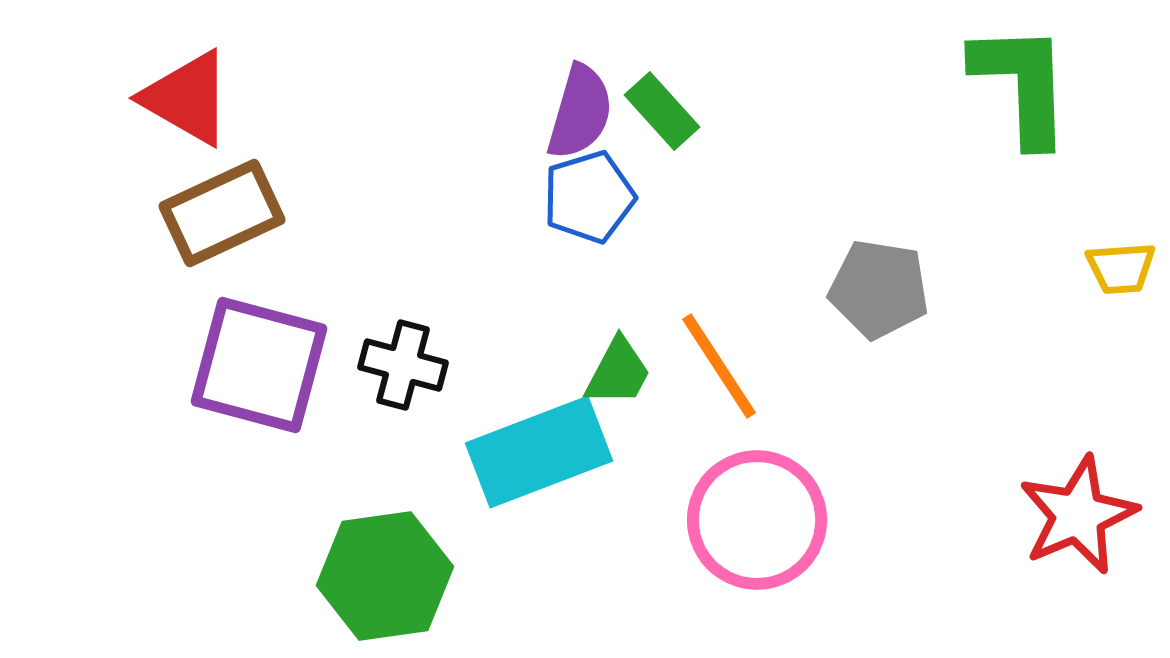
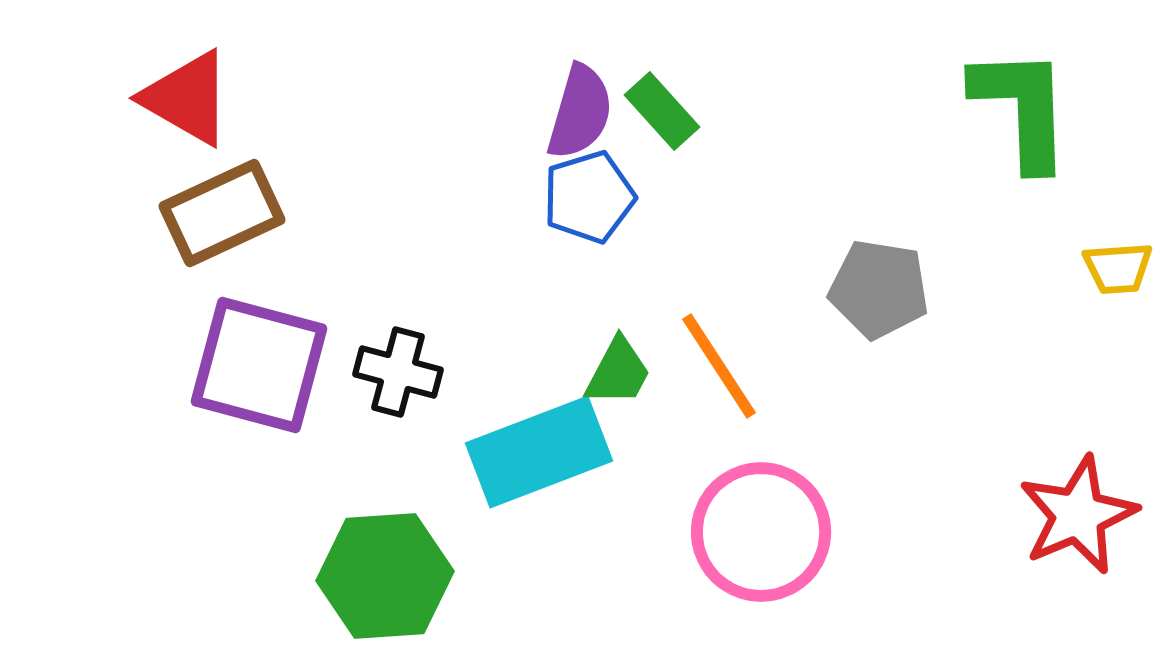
green L-shape: moved 24 px down
yellow trapezoid: moved 3 px left
black cross: moved 5 px left, 7 px down
pink circle: moved 4 px right, 12 px down
green hexagon: rotated 4 degrees clockwise
